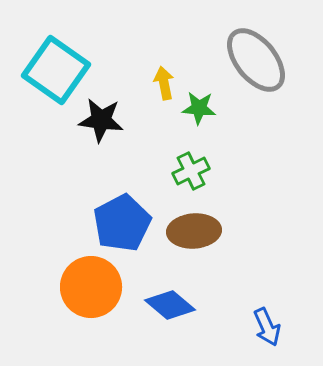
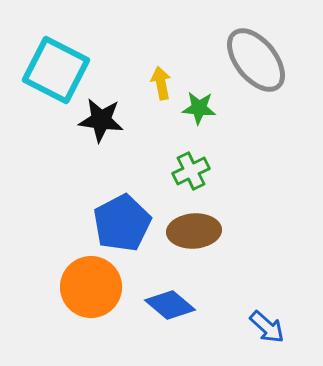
cyan square: rotated 8 degrees counterclockwise
yellow arrow: moved 3 px left
blue arrow: rotated 24 degrees counterclockwise
